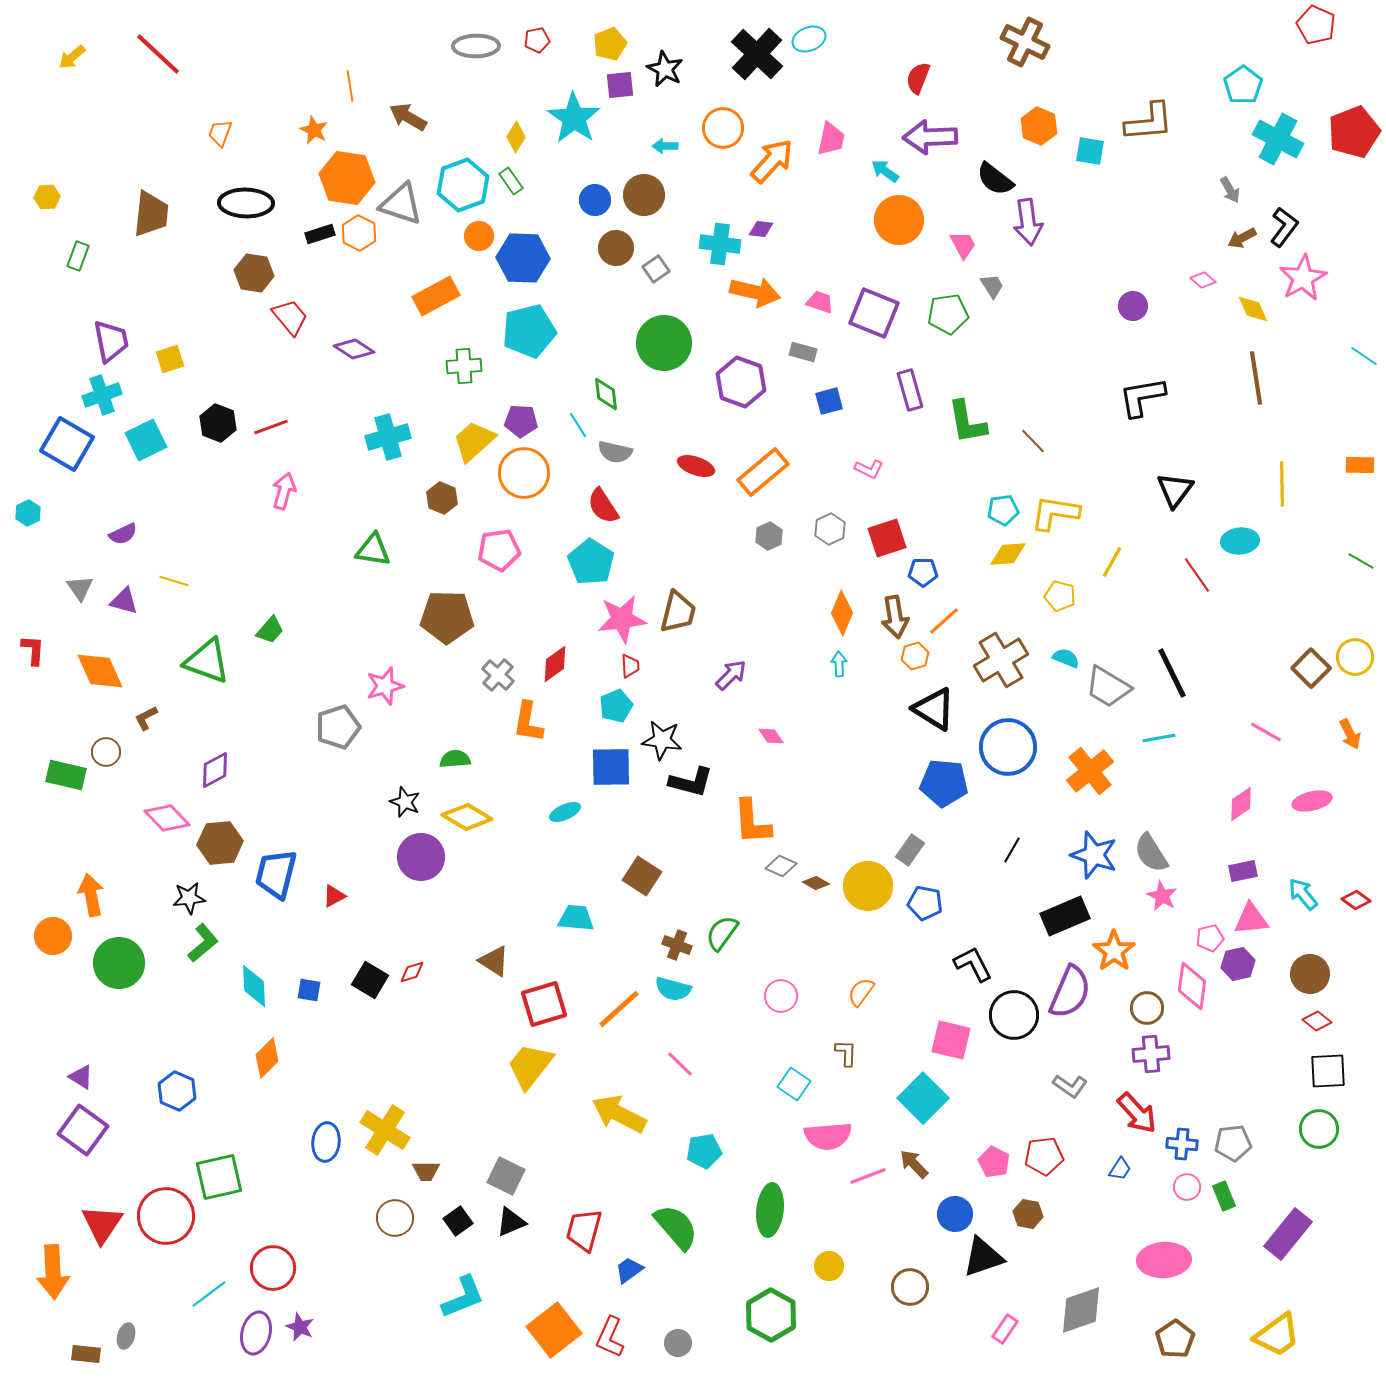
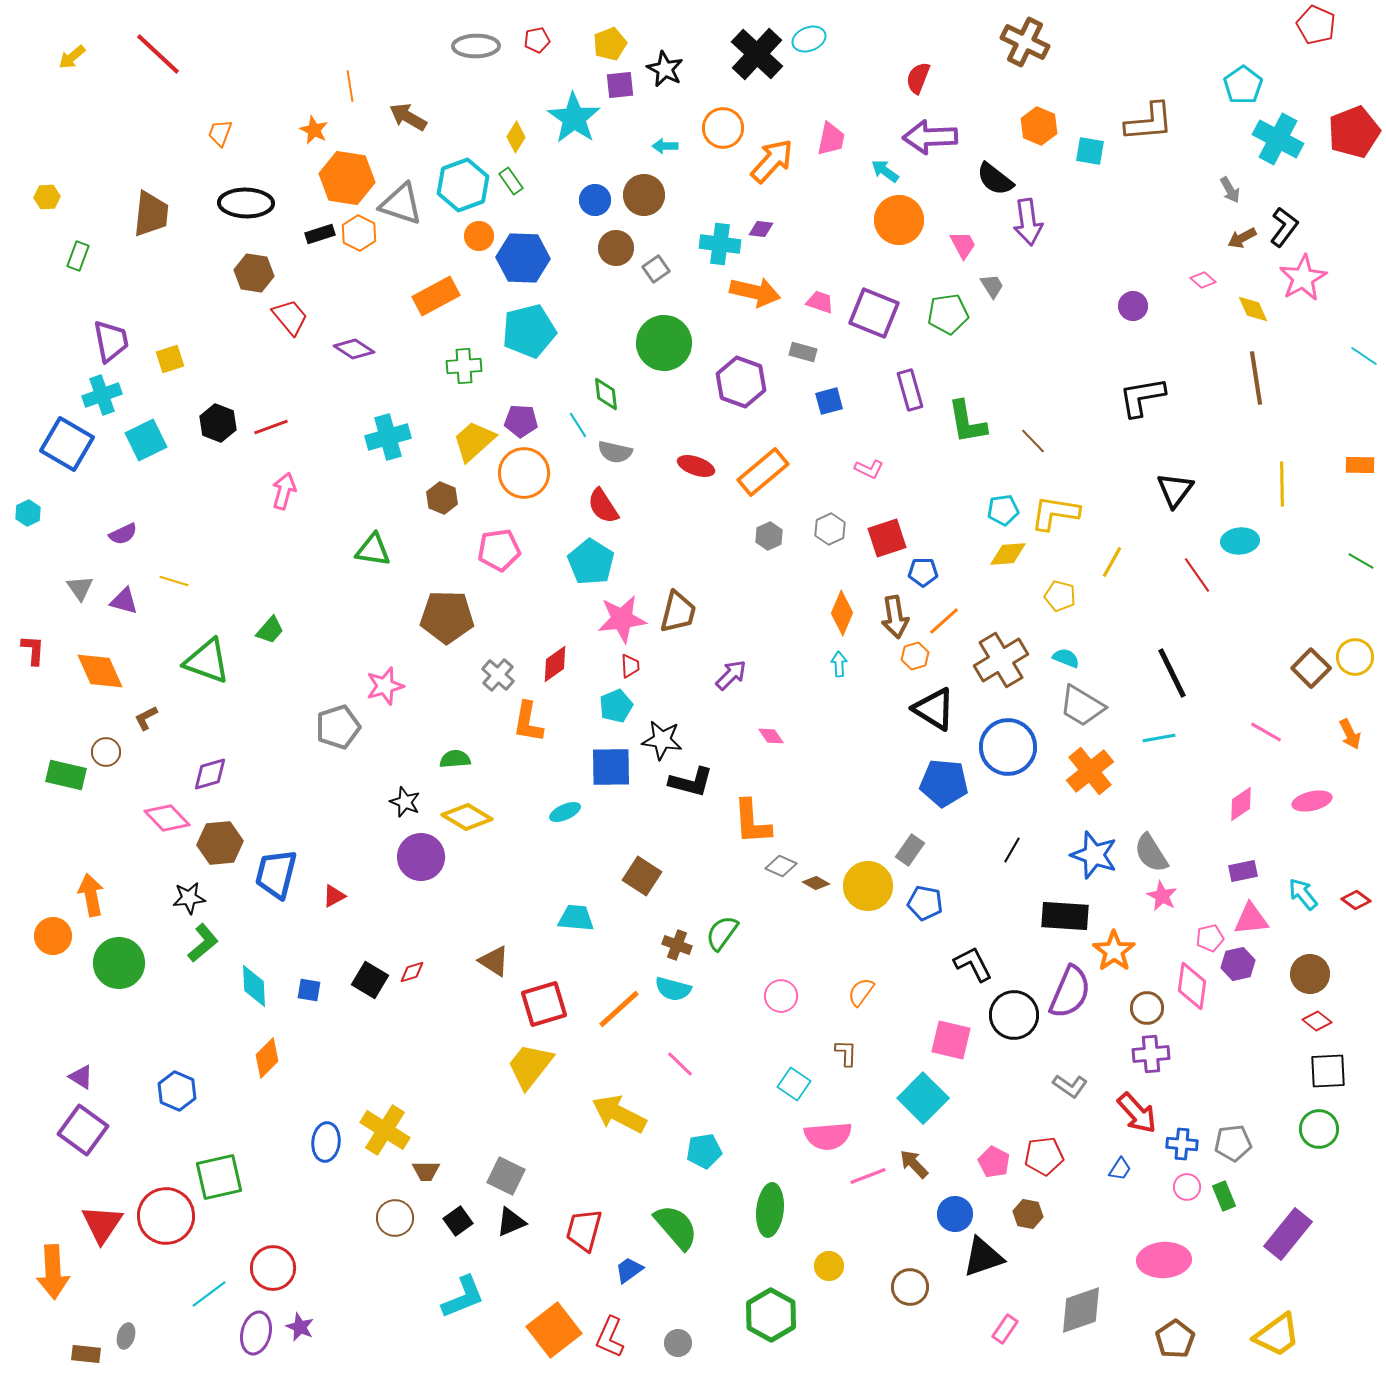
gray trapezoid at (1108, 687): moved 26 px left, 19 px down
purple diamond at (215, 770): moved 5 px left, 4 px down; rotated 12 degrees clockwise
black rectangle at (1065, 916): rotated 27 degrees clockwise
